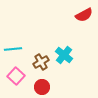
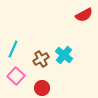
cyan line: rotated 60 degrees counterclockwise
brown cross: moved 3 px up
red circle: moved 1 px down
